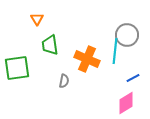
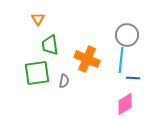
orange triangle: moved 1 px right
cyan line: moved 6 px right, 9 px down
green square: moved 20 px right, 5 px down
blue line: rotated 32 degrees clockwise
pink diamond: moved 1 px left, 1 px down
